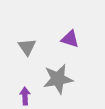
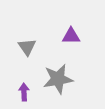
purple triangle: moved 1 px right, 3 px up; rotated 18 degrees counterclockwise
purple arrow: moved 1 px left, 4 px up
